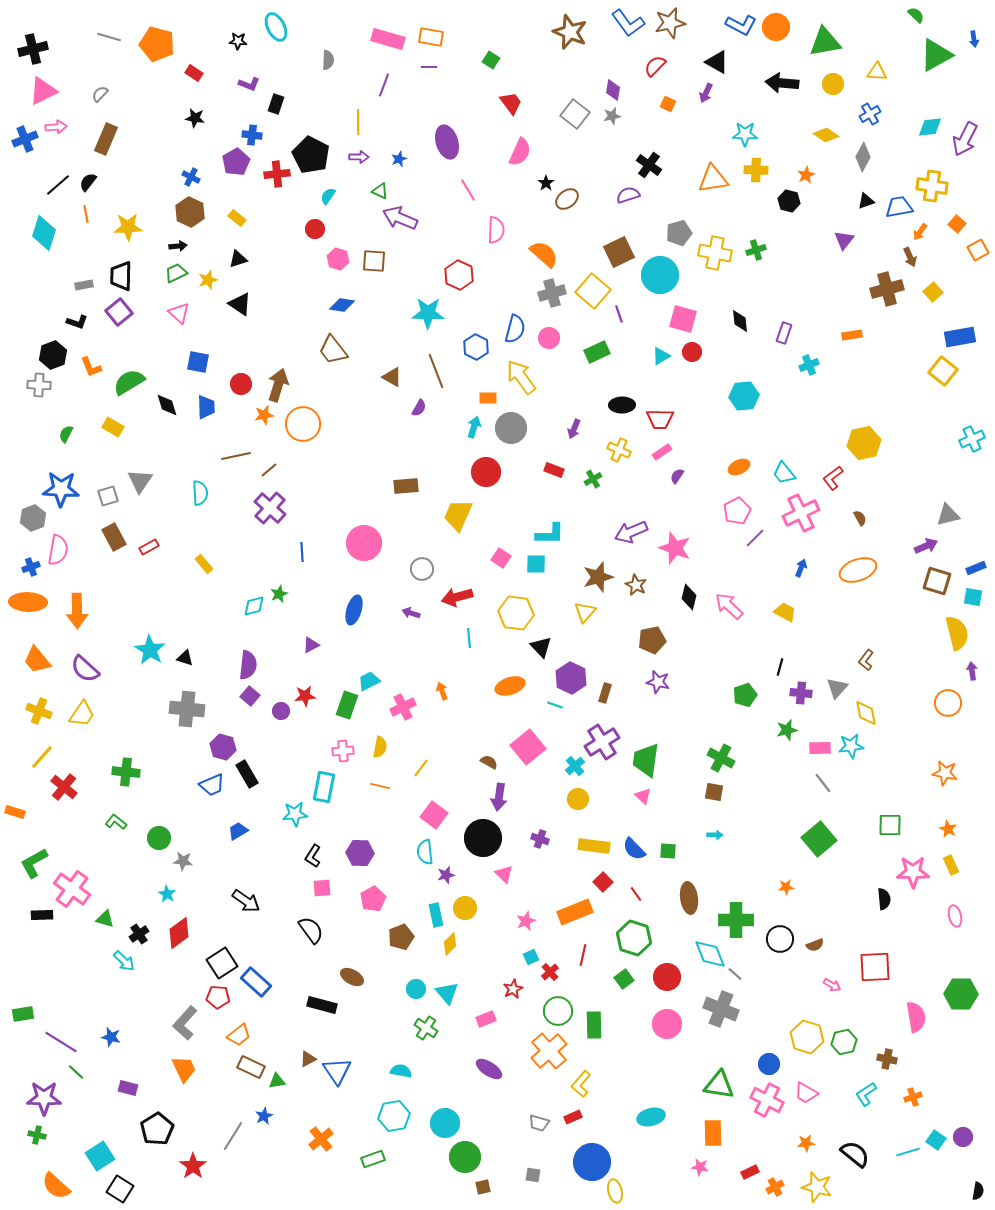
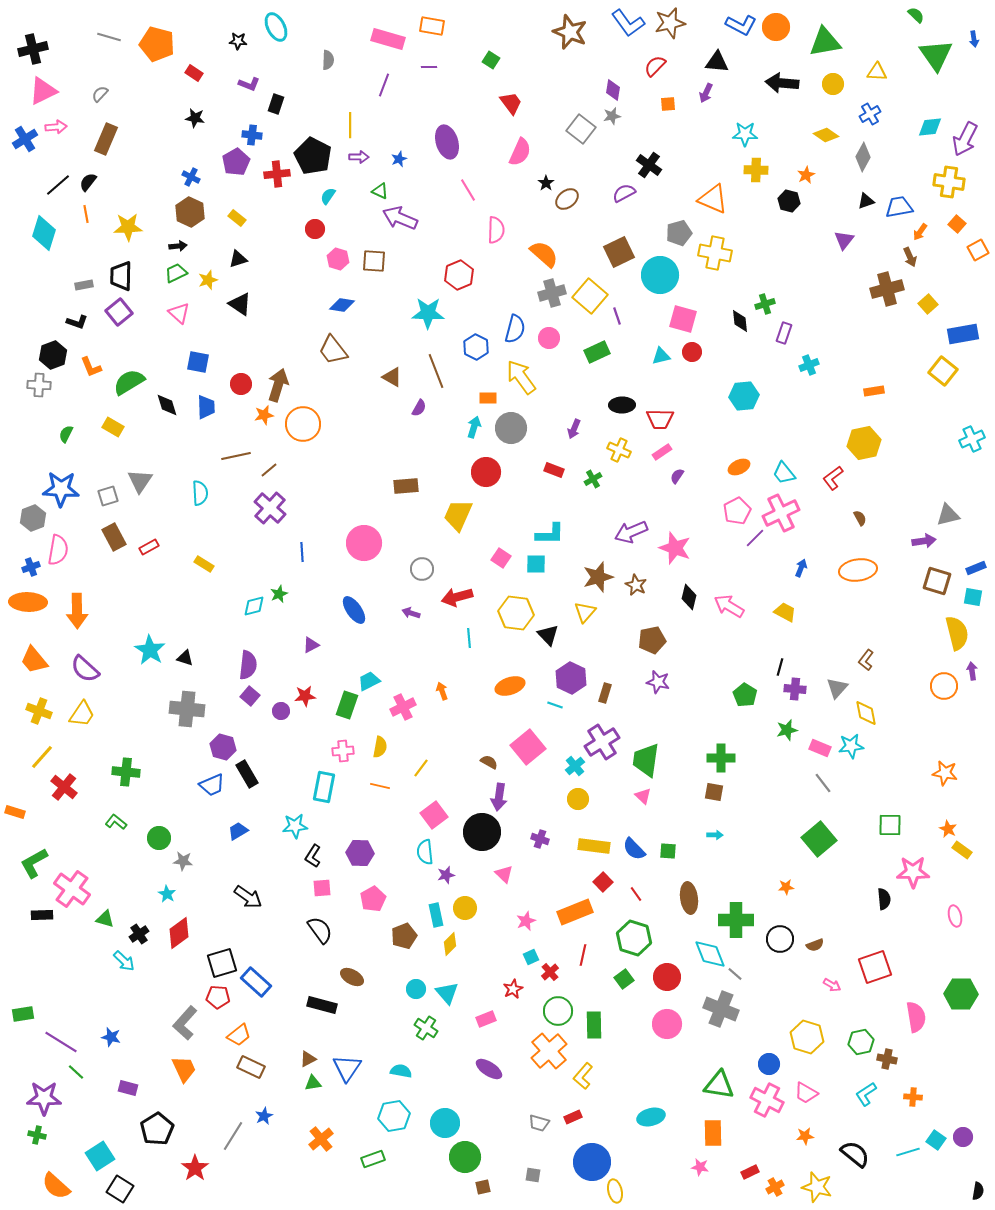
orange rectangle at (431, 37): moved 1 px right, 11 px up
green triangle at (936, 55): rotated 36 degrees counterclockwise
black triangle at (717, 62): rotated 25 degrees counterclockwise
orange square at (668, 104): rotated 28 degrees counterclockwise
gray square at (575, 114): moved 6 px right, 15 px down
yellow line at (358, 122): moved 8 px left, 3 px down
blue cross at (25, 139): rotated 10 degrees counterclockwise
black pentagon at (311, 155): moved 2 px right, 1 px down
orange triangle at (713, 179): moved 20 px down; rotated 32 degrees clockwise
yellow cross at (932, 186): moved 17 px right, 4 px up
purple semicircle at (628, 195): moved 4 px left, 2 px up; rotated 10 degrees counterclockwise
green cross at (756, 250): moved 9 px right, 54 px down
red hexagon at (459, 275): rotated 12 degrees clockwise
yellow square at (593, 291): moved 3 px left, 5 px down
yellow square at (933, 292): moved 5 px left, 12 px down
purple line at (619, 314): moved 2 px left, 2 px down
orange rectangle at (852, 335): moved 22 px right, 56 px down
blue rectangle at (960, 337): moved 3 px right, 3 px up
cyan triangle at (661, 356): rotated 18 degrees clockwise
pink cross at (801, 513): moved 20 px left
purple arrow at (926, 546): moved 2 px left, 5 px up; rotated 15 degrees clockwise
yellow rectangle at (204, 564): rotated 18 degrees counterclockwise
orange ellipse at (858, 570): rotated 12 degrees clockwise
pink arrow at (729, 606): rotated 12 degrees counterclockwise
blue ellipse at (354, 610): rotated 52 degrees counterclockwise
black triangle at (541, 647): moved 7 px right, 12 px up
orange trapezoid at (37, 660): moved 3 px left
purple cross at (801, 693): moved 6 px left, 4 px up
green pentagon at (745, 695): rotated 20 degrees counterclockwise
orange circle at (948, 703): moved 4 px left, 17 px up
pink rectangle at (820, 748): rotated 25 degrees clockwise
green cross at (721, 758): rotated 28 degrees counterclockwise
cyan star at (295, 814): moved 12 px down
pink square at (434, 815): rotated 16 degrees clockwise
black circle at (483, 838): moved 1 px left, 6 px up
yellow rectangle at (951, 865): moved 11 px right, 15 px up; rotated 30 degrees counterclockwise
black arrow at (246, 901): moved 2 px right, 4 px up
black semicircle at (311, 930): moved 9 px right
brown pentagon at (401, 937): moved 3 px right, 1 px up
black square at (222, 963): rotated 16 degrees clockwise
red square at (875, 967): rotated 16 degrees counterclockwise
green hexagon at (844, 1042): moved 17 px right
blue triangle at (337, 1071): moved 10 px right, 3 px up; rotated 8 degrees clockwise
green triangle at (277, 1081): moved 36 px right, 2 px down
yellow L-shape at (581, 1084): moved 2 px right, 8 px up
orange cross at (913, 1097): rotated 24 degrees clockwise
orange star at (806, 1143): moved 1 px left, 7 px up
red star at (193, 1166): moved 2 px right, 2 px down
